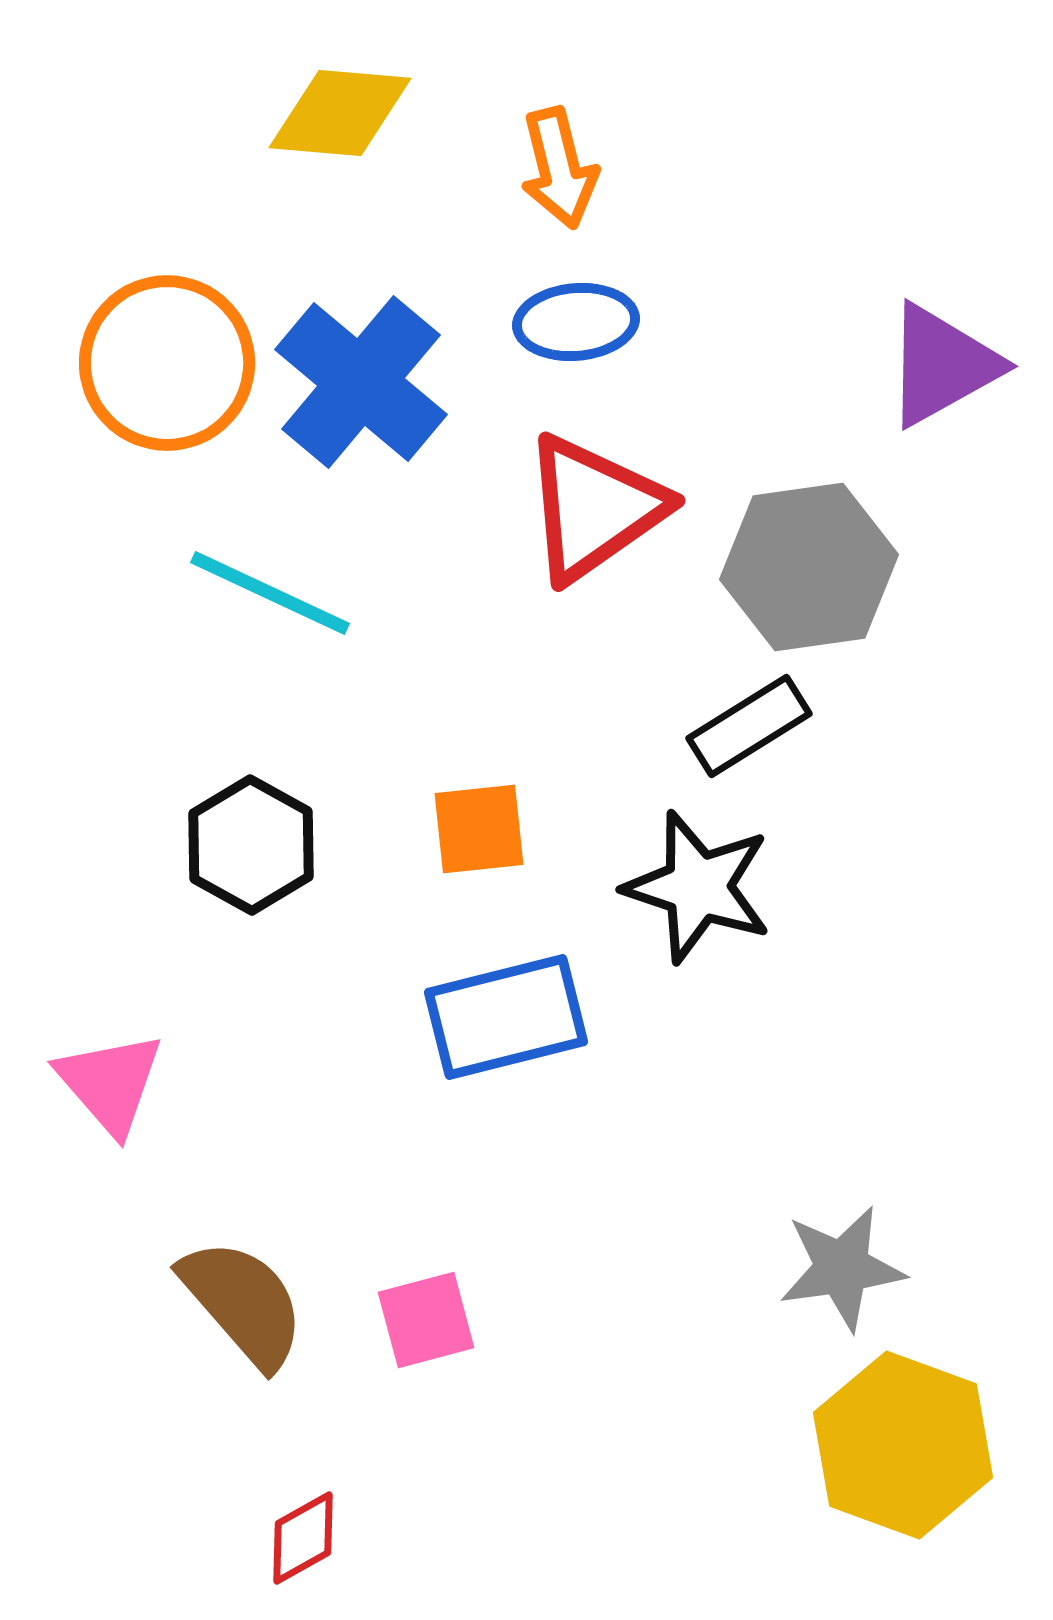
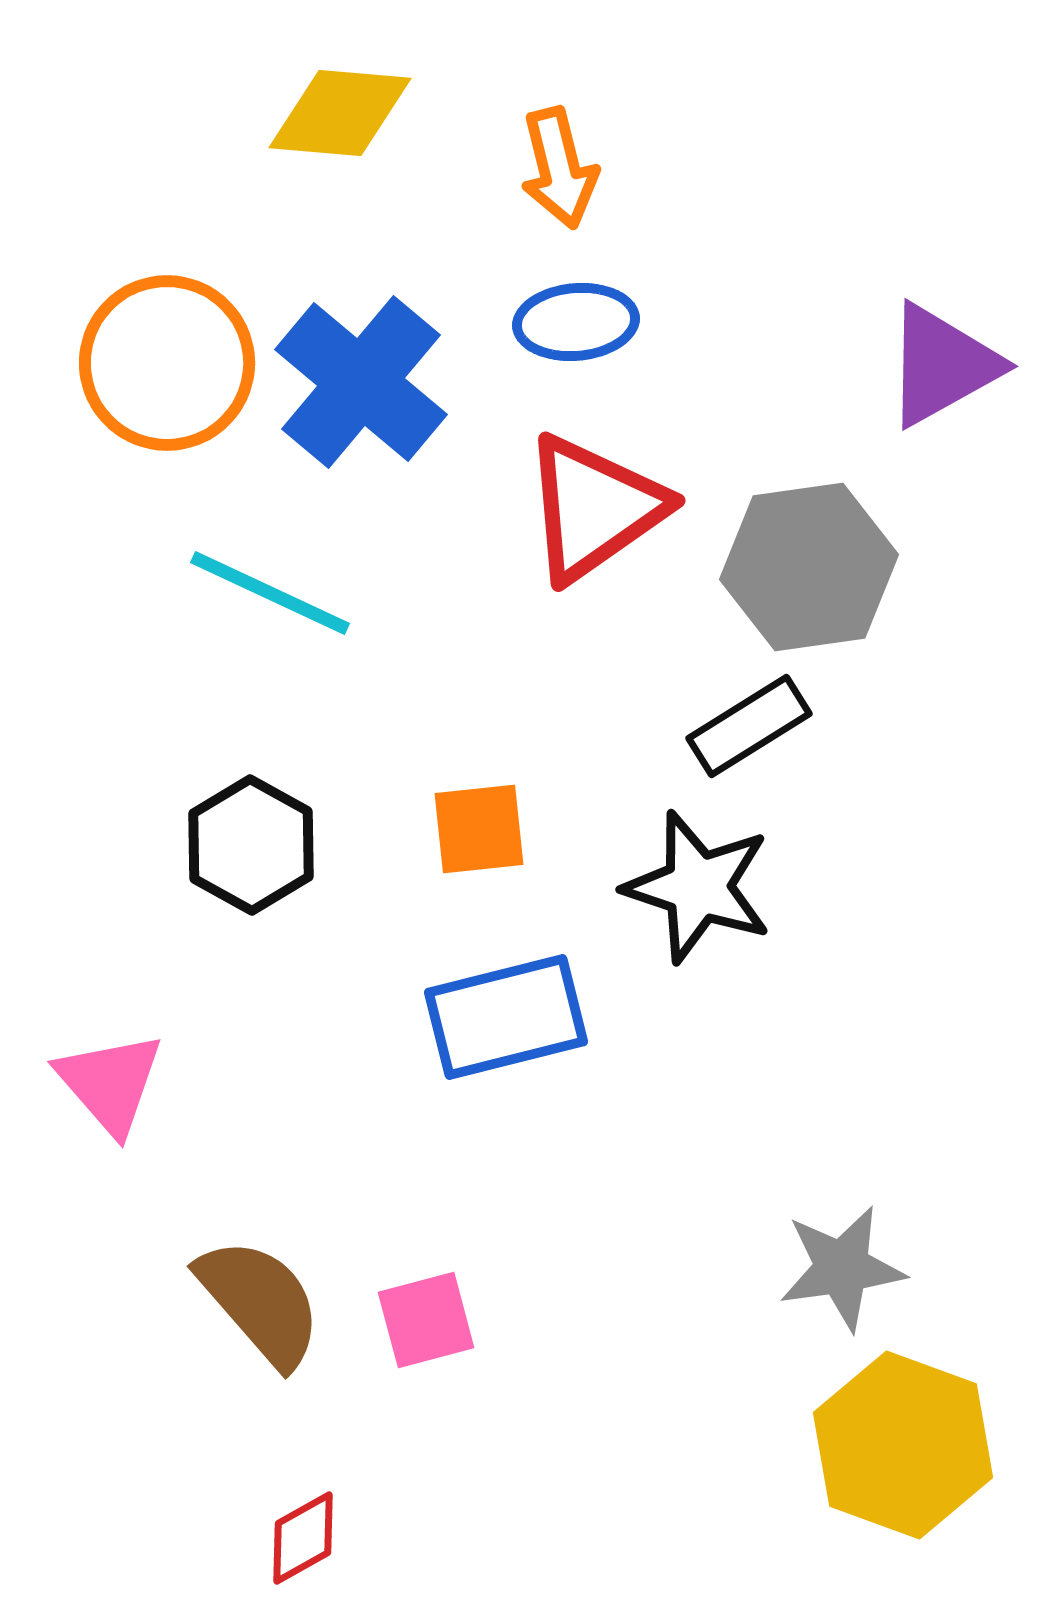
brown semicircle: moved 17 px right, 1 px up
